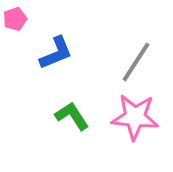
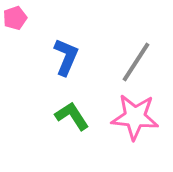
pink pentagon: moved 1 px up
blue L-shape: moved 10 px right, 4 px down; rotated 45 degrees counterclockwise
